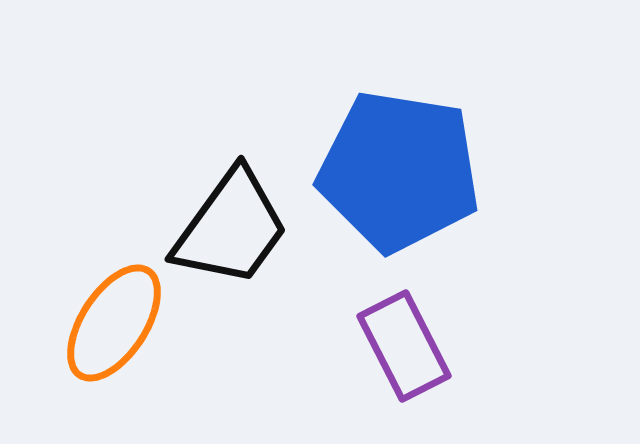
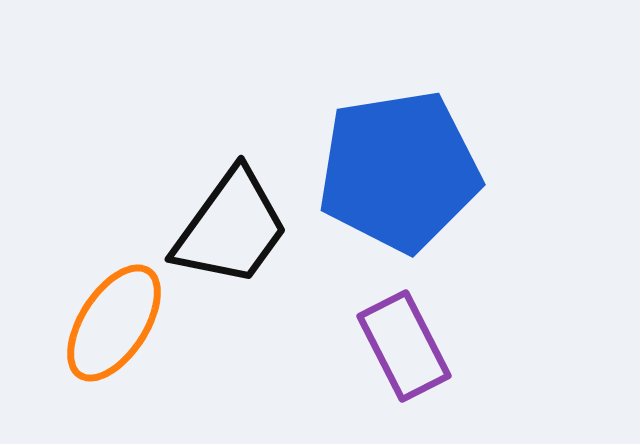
blue pentagon: rotated 18 degrees counterclockwise
